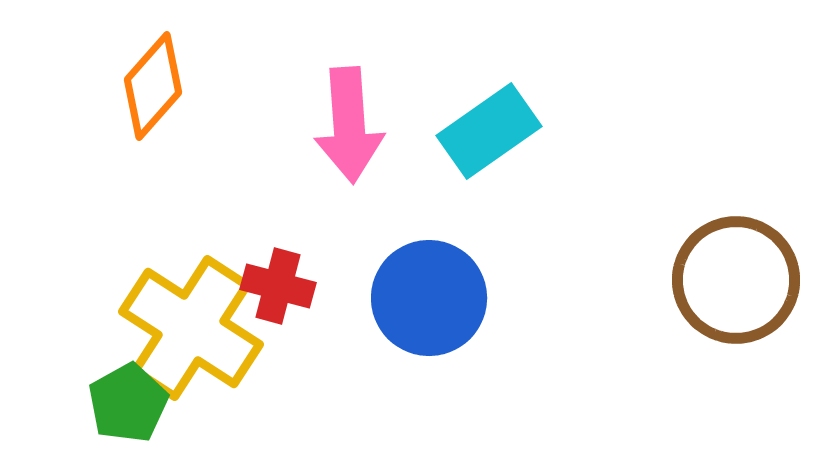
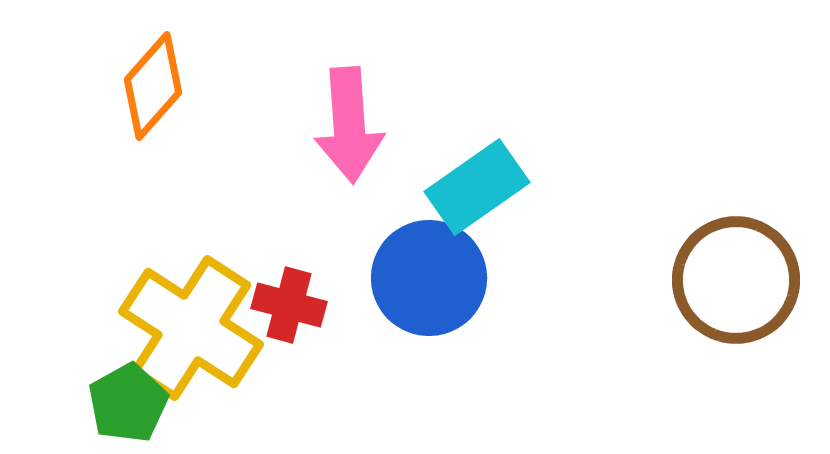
cyan rectangle: moved 12 px left, 56 px down
red cross: moved 11 px right, 19 px down
blue circle: moved 20 px up
